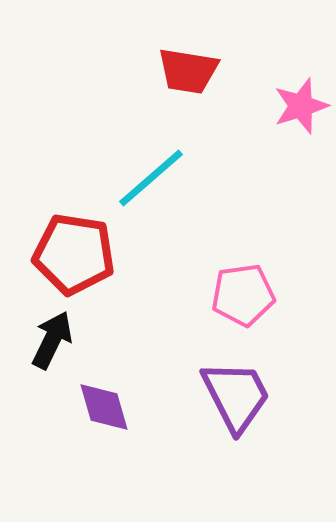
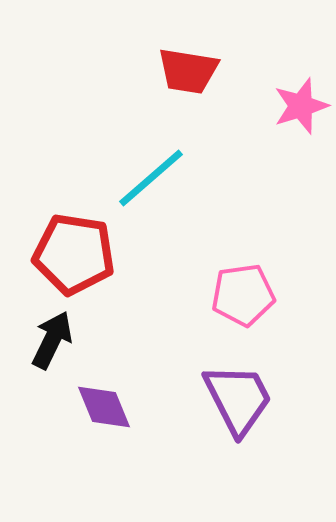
purple trapezoid: moved 2 px right, 3 px down
purple diamond: rotated 6 degrees counterclockwise
